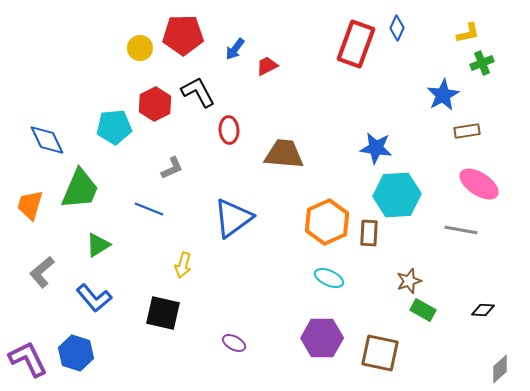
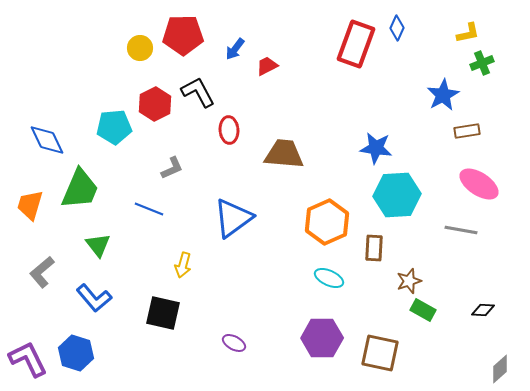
brown rectangle at (369, 233): moved 5 px right, 15 px down
green triangle at (98, 245): rotated 36 degrees counterclockwise
